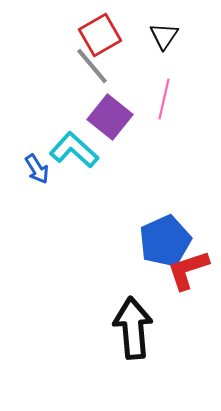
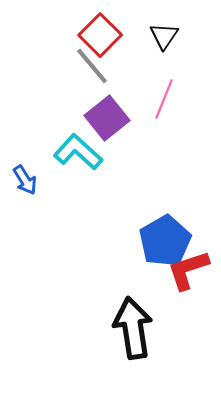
red square: rotated 15 degrees counterclockwise
pink line: rotated 9 degrees clockwise
purple square: moved 3 px left, 1 px down; rotated 12 degrees clockwise
cyan L-shape: moved 4 px right, 2 px down
blue arrow: moved 12 px left, 11 px down
blue pentagon: rotated 6 degrees counterclockwise
black arrow: rotated 4 degrees counterclockwise
